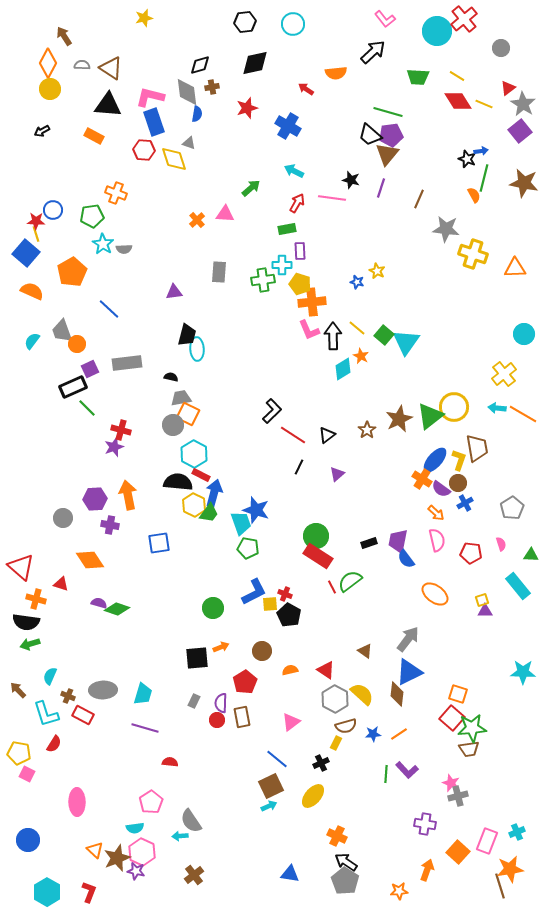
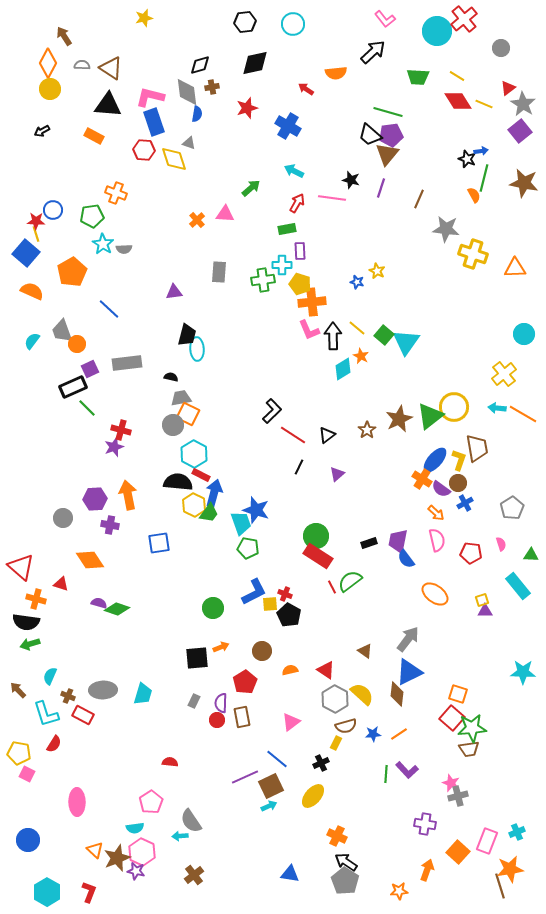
purple line at (145, 728): moved 100 px right, 49 px down; rotated 40 degrees counterclockwise
